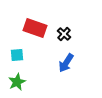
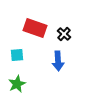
blue arrow: moved 8 px left, 2 px up; rotated 36 degrees counterclockwise
green star: moved 2 px down
